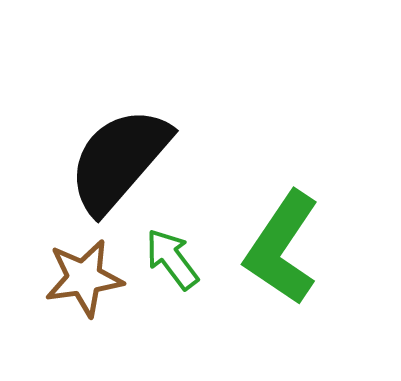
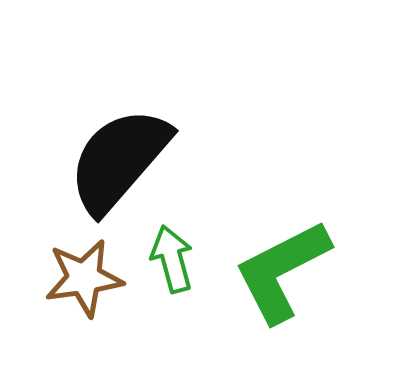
green L-shape: moved 23 px down; rotated 29 degrees clockwise
green arrow: rotated 22 degrees clockwise
